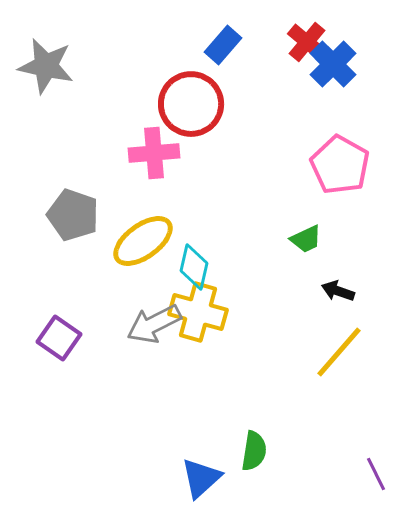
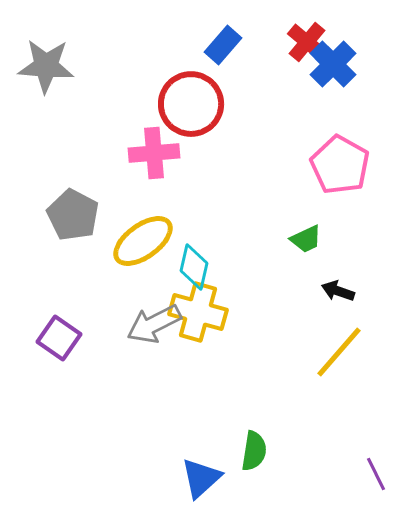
gray star: rotated 8 degrees counterclockwise
gray pentagon: rotated 9 degrees clockwise
